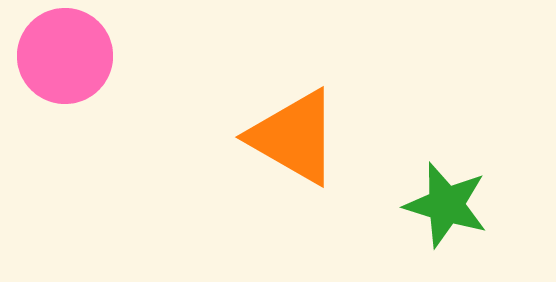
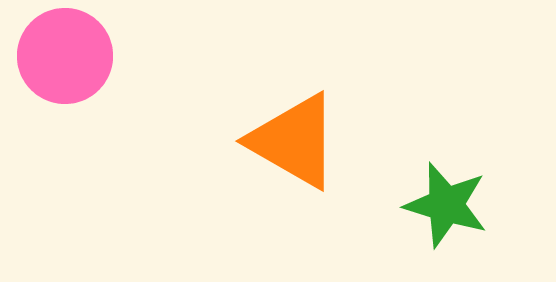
orange triangle: moved 4 px down
